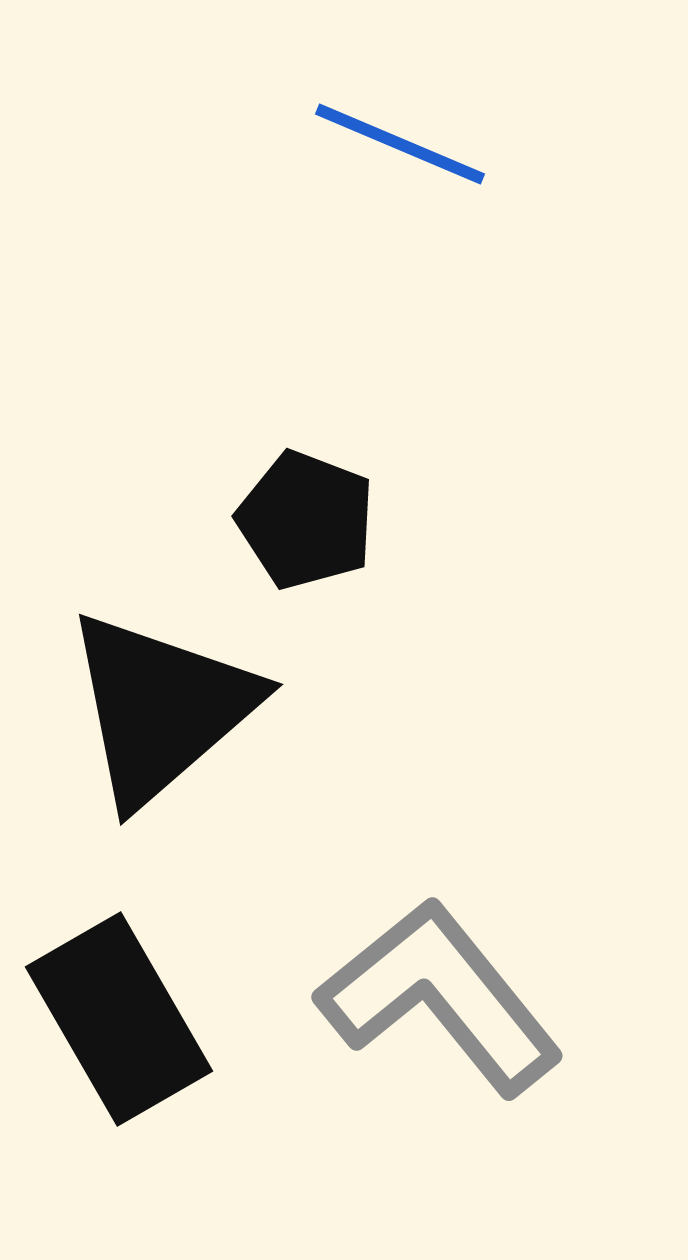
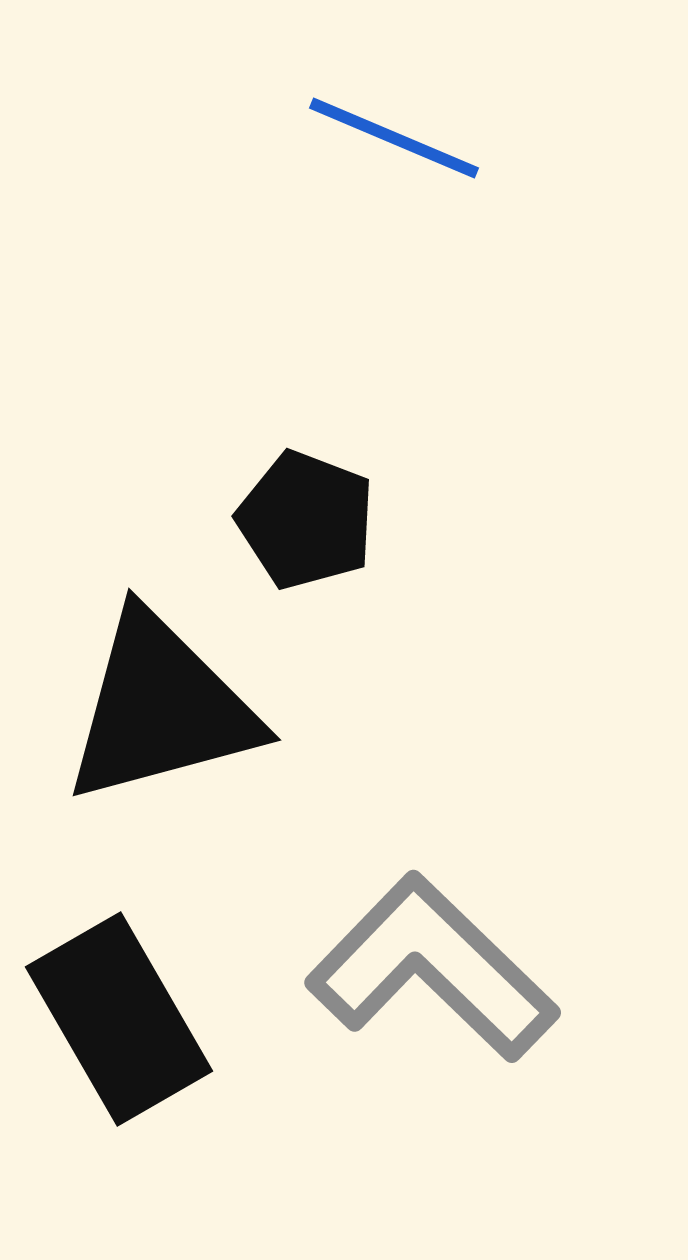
blue line: moved 6 px left, 6 px up
black triangle: rotated 26 degrees clockwise
gray L-shape: moved 8 px left, 29 px up; rotated 7 degrees counterclockwise
